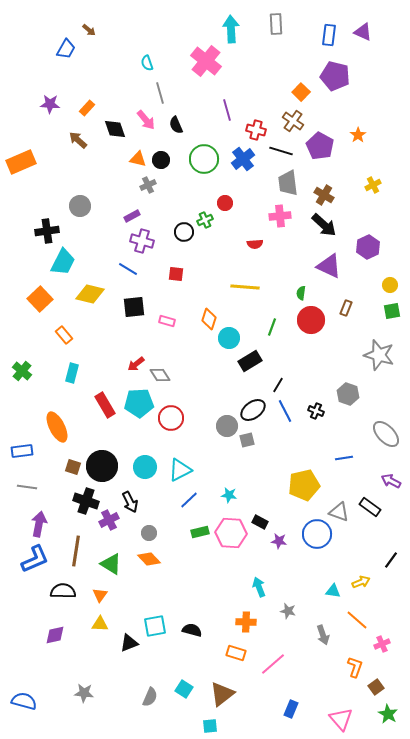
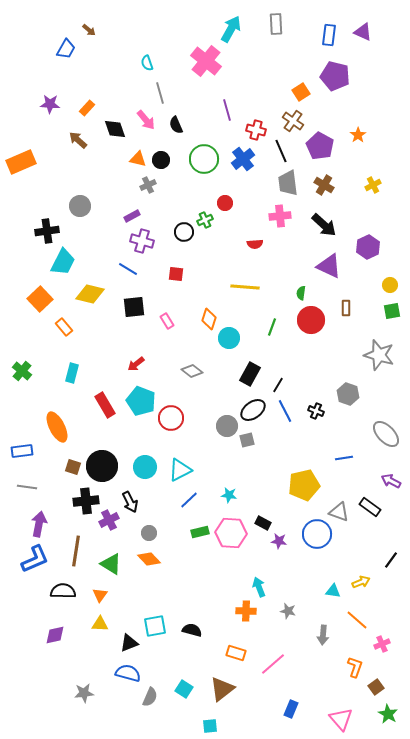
cyan arrow at (231, 29): rotated 32 degrees clockwise
orange square at (301, 92): rotated 12 degrees clockwise
black line at (281, 151): rotated 50 degrees clockwise
brown cross at (324, 195): moved 10 px up
brown rectangle at (346, 308): rotated 21 degrees counterclockwise
pink rectangle at (167, 321): rotated 42 degrees clockwise
orange rectangle at (64, 335): moved 8 px up
black rectangle at (250, 361): moved 13 px down; rotated 30 degrees counterclockwise
gray diamond at (160, 375): moved 32 px right, 4 px up; rotated 20 degrees counterclockwise
cyan pentagon at (139, 403): moved 2 px right, 2 px up; rotated 24 degrees clockwise
black cross at (86, 501): rotated 25 degrees counterclockwise
black rectangle at (260, 522): moved 3 px right, 1 px down
orange cross at (246, 622): moved 11 px up
gray arrow at (323, 635): rotated 24 degrees clockwise
gray star at (84, 693): rotated 12 degrees counterclockwise
brown triangle at (222, 694): moved 5 px up
blue semicircle at (24, 701): moved 104 px right, 28 px up
